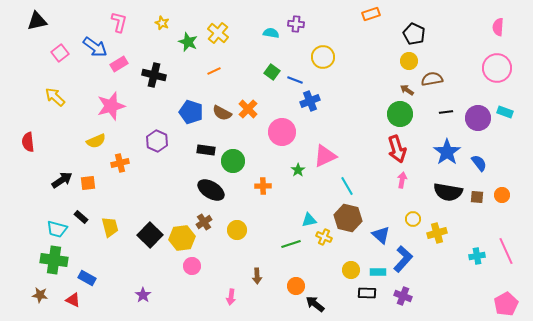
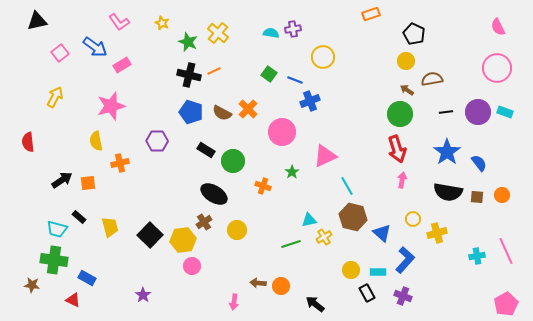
pink L-shape at (119, 22): rotated 130 degrees clockwise
purple cross at (296, 24): moved 3 px left, 5 px down; rotated 14 degrees counterclockwise
pink semicircle at (498, 27): rotated 30 degrees counterclockwise
yellow circle at (409, 61): moved 3 px left
pink rectangle at (119, 64): moved 3 px right, 1 px down
green square at (272, 72): moved 3 px left, 2 px down
black cross at (154, 75): moved 35 px right
yellow arrow at (55, 97): rotated 75 degrees clockwise
purple circle at (478, 118): moved 6 px up
yellow semicircle at (96, 141): rotated 102 degrees clockwise
purple hexagon at (157, 141): rotated 25 degrees counterclockwise
black rectangle at (206, 150): rotated 24 degrees clockwise
green star at (298, 170): moved 6 px left, 2 px down
orange cross at (263, 186): rotated 21 degrees clockwise
black ellipse at (211, 190): moved 3 px right, 4 px down
black rectangle at (81, 217): moved 2 px left
brown hexagon at (348, 218): moved 5 px right, 1 px up
blue triangle at (381, 235): moved 1 px right, 2 px up
yellow cross at (324, 237): rotated 35 degrees clockwise
yellow hexagon at (182, 238): moved 1 px right, 2 px down
blue L-shape at (403, 259): moved 2 px right, 1 px down
brown arrow at (257, 276): moved 1 px right, 7 px down; rotated 98 degrees clockwise
orange circle at (296, 286): moved 15 px left
black rectangle at (367, 293): rotated 60 degrees clockwise
brown star at (40, 295): moved 8 px left, 10 px up
pink arrow at (231, 297): moved 3 px right, 5 px down
